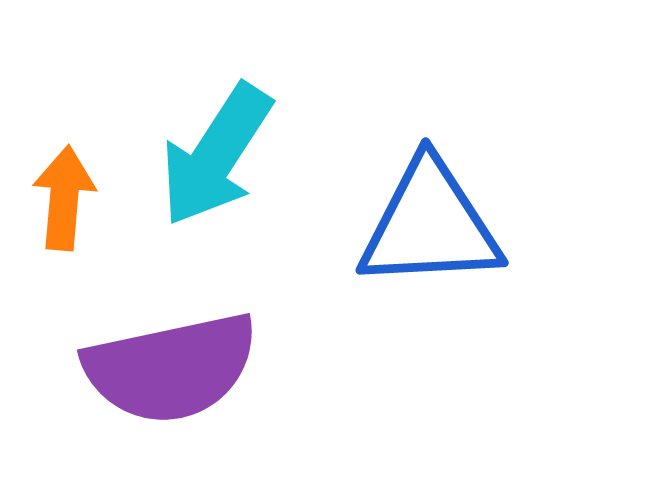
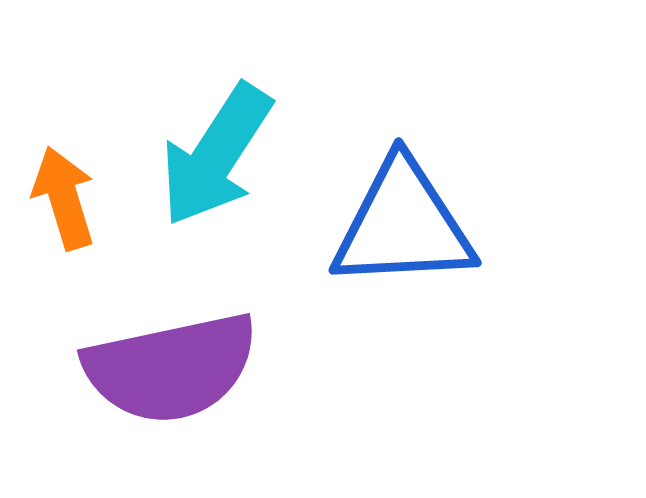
orange arrow: rotated 22 degrees counterclockwise
blue triangle: moved 27 px left
